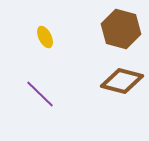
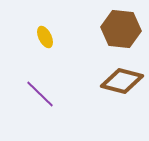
brown hexagon: rotated 9 degrees counterclockwise
